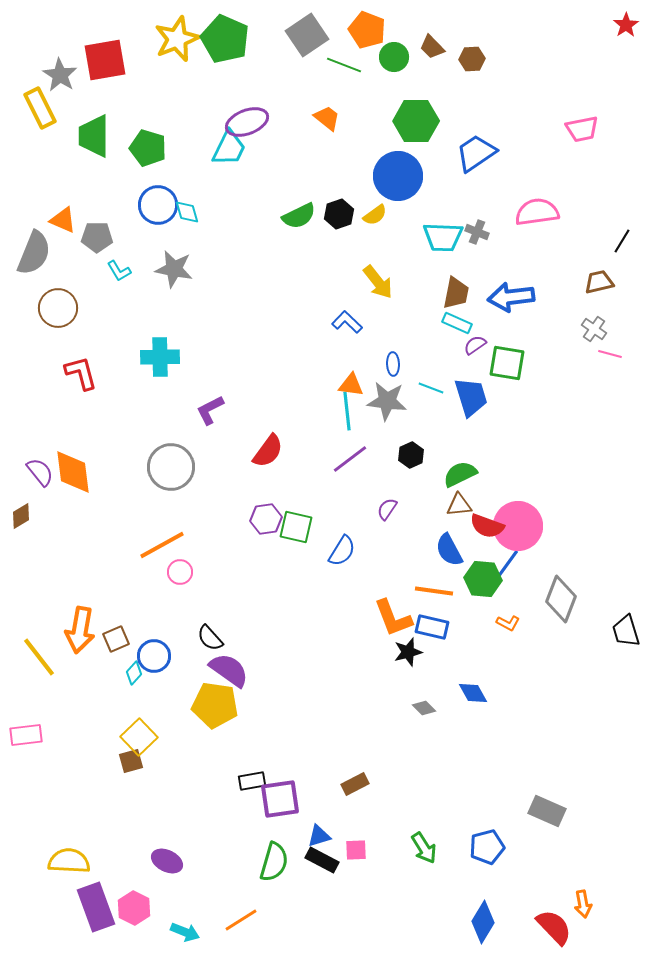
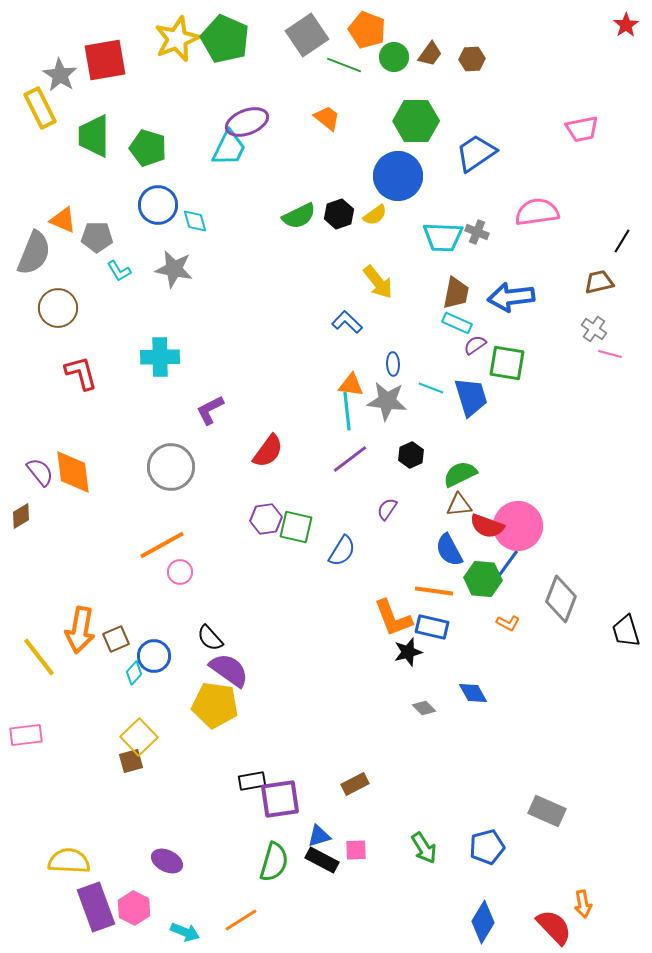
brown trapezoid at (432, 47): moved 2 px left, 7 px down; rotated 100 degrees counterclockwise
cyan diamond at (187, 212): moved 8 px right, 9 px down
